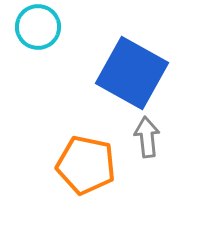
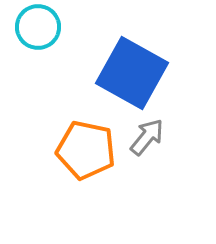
gray arrow: rotated 45 degrees clockwise
orange pentagon: moved 15 px up
